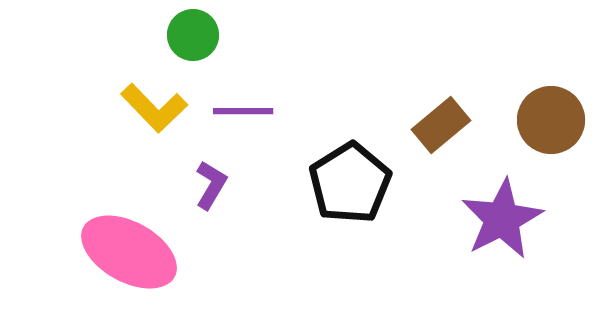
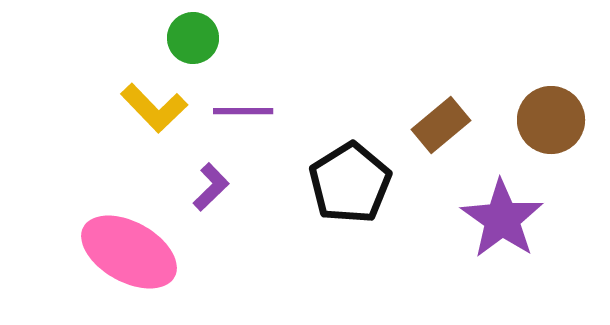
green circle: moved 3 px down
purple L-shape: moved 2 px down; rotated 15 degrees clockwise
purple star: rotated 10 degrees counterclockwise
